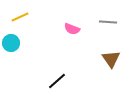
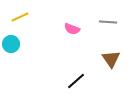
cyan circle: moved 1 px down
black line: moved 19 px right
